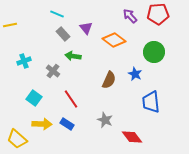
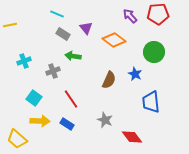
gray rectangle: rotated 16 degrees counterclockwise
gray cross: rotated 32 degrees clockwise
yellow arrow: moved 2 px left, 3 px up
